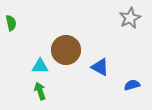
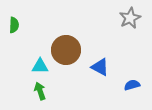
green semicircle: moved 3 px right, 2 px down; rotated 14 degrees clockwise
